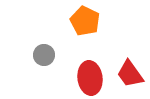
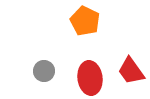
gray circle: moved 16 px down
red trapezoid: moved 1 px right, 3 px up
